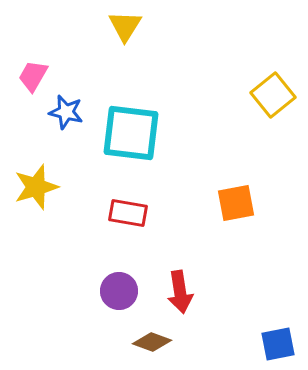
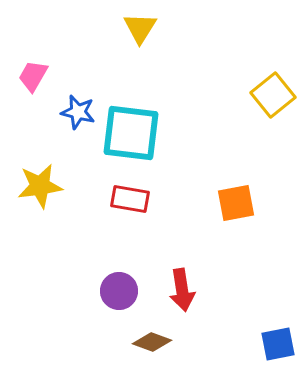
yellow triangle: moved 15 px right, 2 px down
blue star: moved 12 px right
yellow star: moved 4 px right, 1 px up; rotated 9 degrees clockwise
red rectangle: moved 2 px right, 14 px up
red arrow: moved 2 px right, 2 px up
